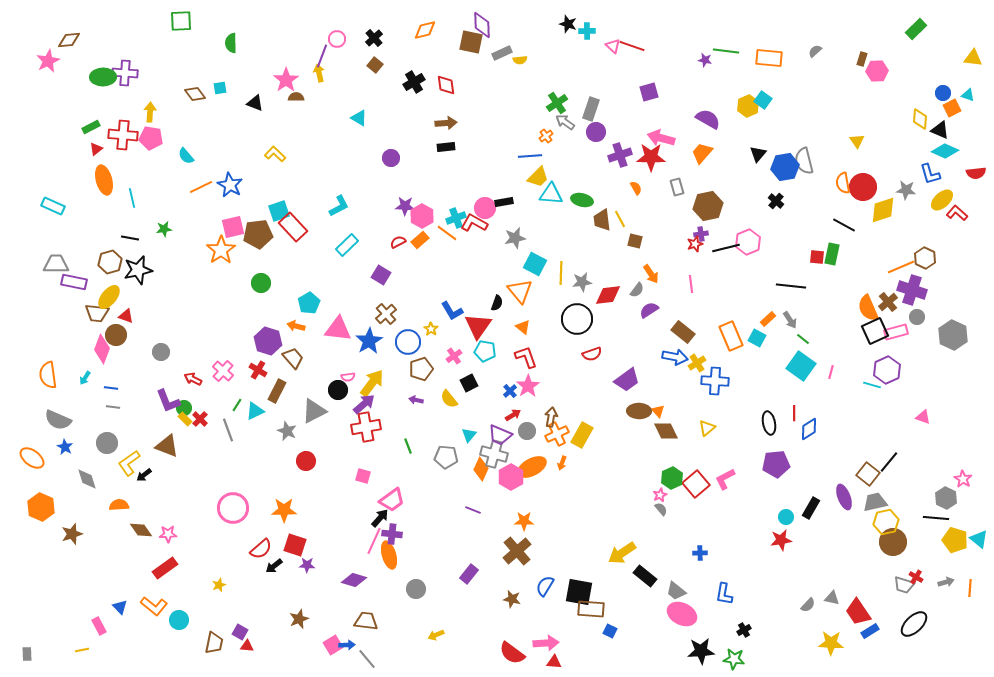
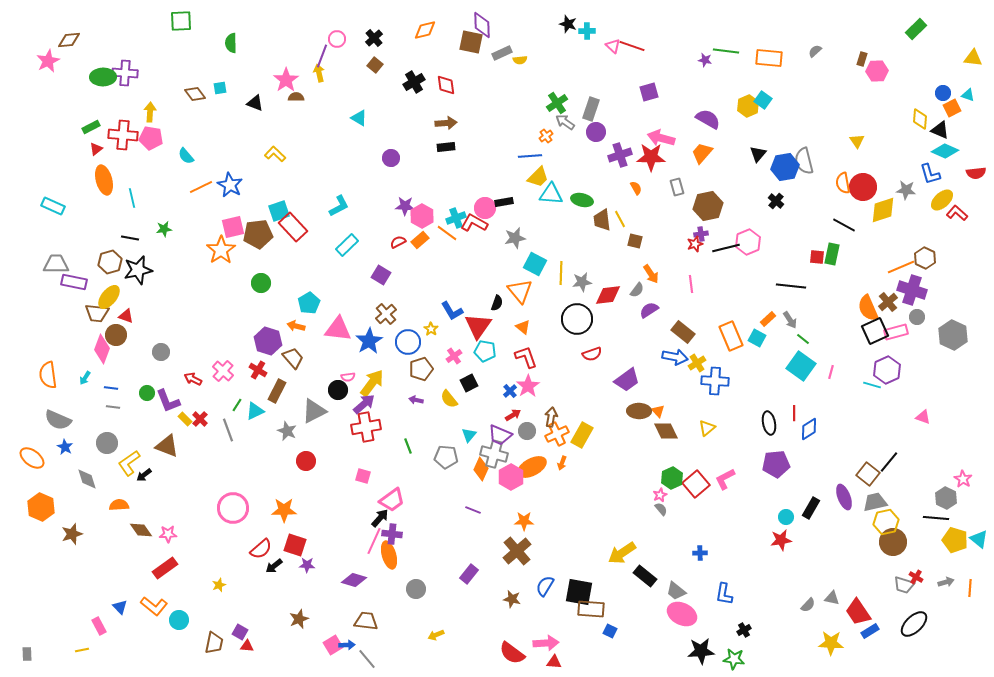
green circle at (184, 408): moved 37 px left, 15 px up
